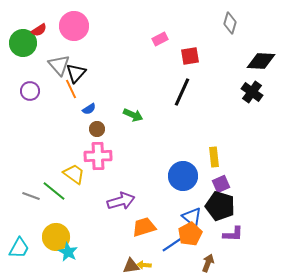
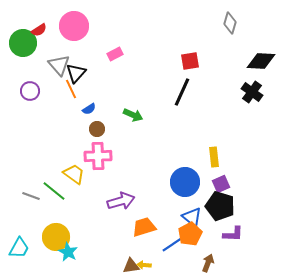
pink rectangle: moved 45 px left, 15 px down
red square: moved 5 px down
blue circle: moved 2 px right, 6 px down
